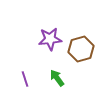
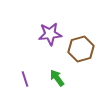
purple star: moved 5 px up
